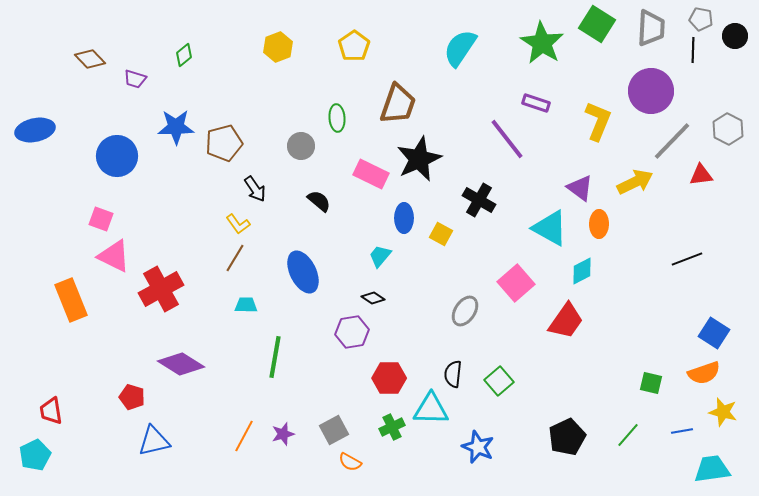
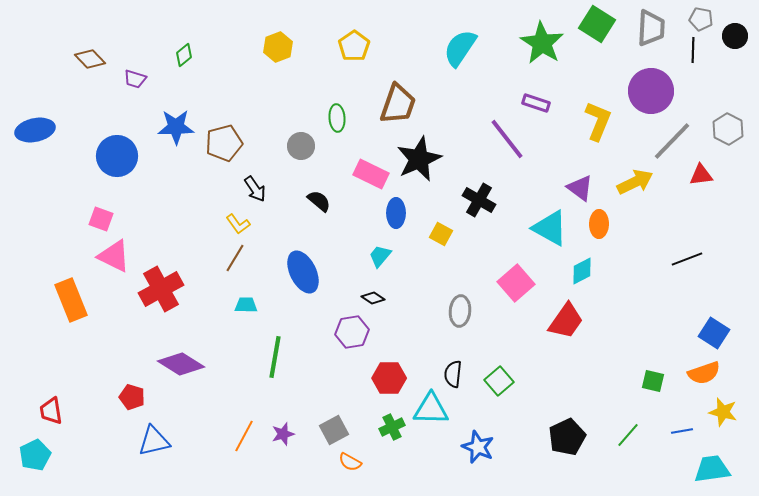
blue ellipse at (404, 218): moved 8 px left, 5 px up
gray ellipse at (465, 311): moved 5 px left; rotated 28 degrees counterclockwise
green square at (651, 383): moved 2 px right, 2 px up
